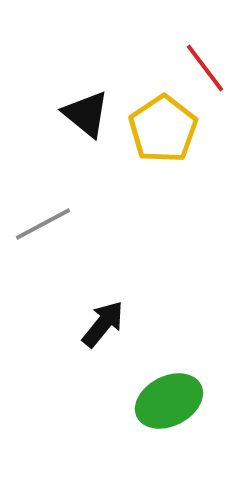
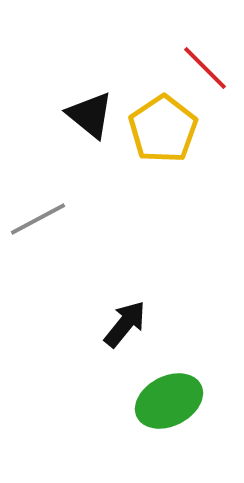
red line: rotated 8 degrees counterclockwise
black triangle: moved 4 px right, 1 px down
gray line: moved 5 px left, 5 px up
black arrow: moved 22 px right
